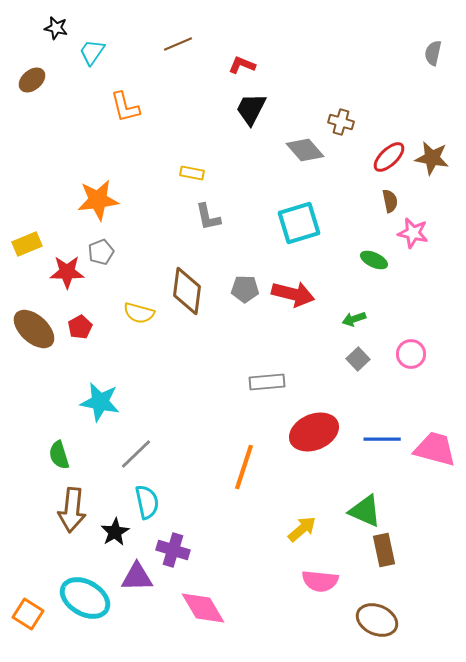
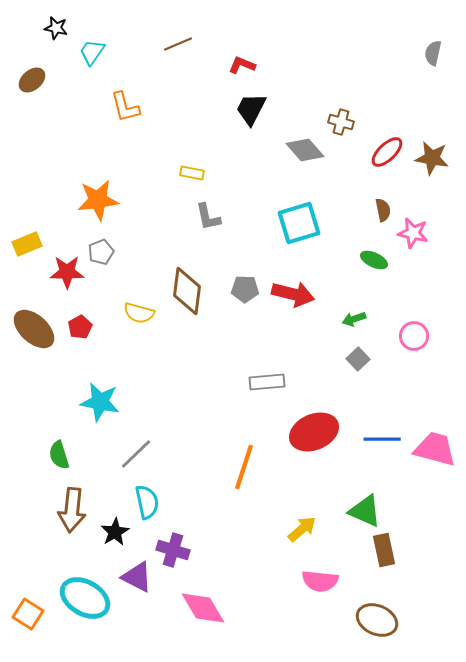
red ellipse at (389, 157): moved 2 px left, 5 px up
brown semicircle at (390, 201): moved 7 px left, 9 px down
pink circle at (411, 354): moved 3 px right, 18 px up
purple triangle at (137, 577): rotated 28 degrees clockwise
